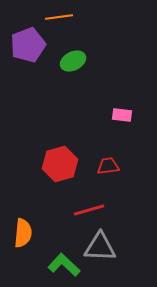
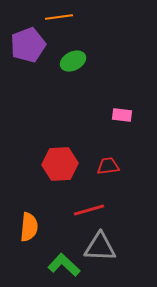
red hexagon: rotated 12 degrees clockwise
orange semicircle: moved 6 px right, 6 px up
